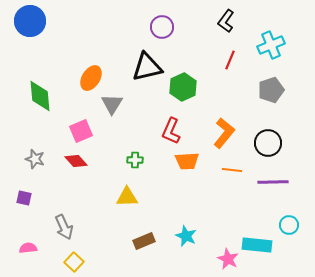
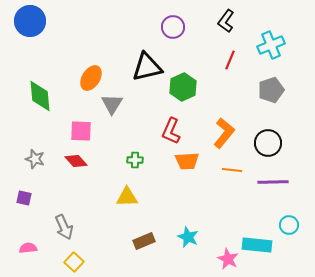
purple circle: moved 11 px right
pink square: rotated 25 degrees clockwise
cyan star: moved 2 px right, 1 px down
